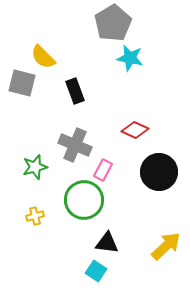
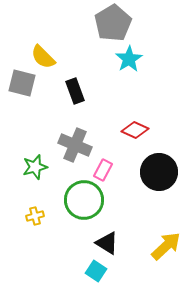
cyan star: moved 1 px left, 1 px down; rotated 28 degrees clockwise
black triangle: rotated 25 degrees clockwise
